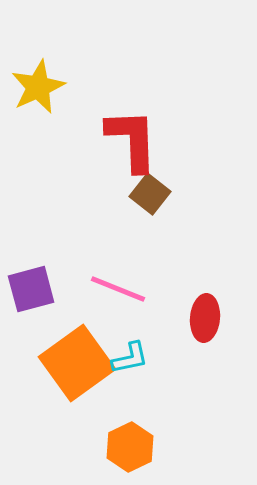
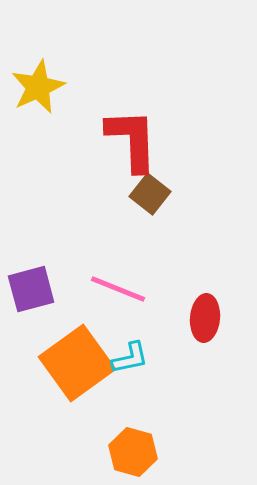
orange hexagon: moved 3 px right, 5 px down; rotated 18 degrees counterclockwise
